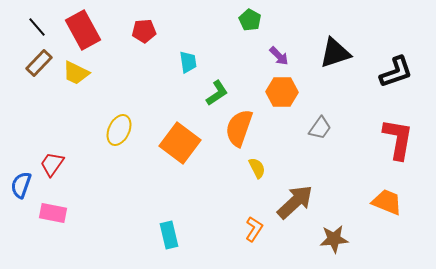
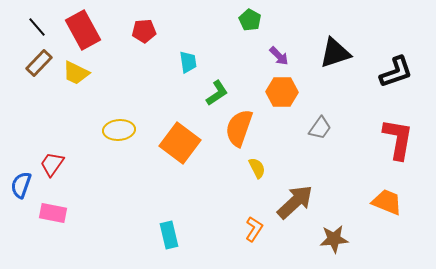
yellow ellipse: rotated 60 degrees clockwise
